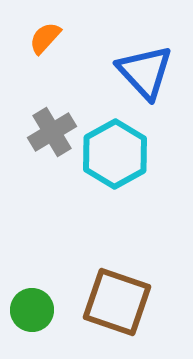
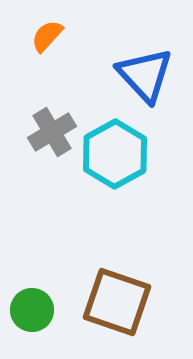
orange semicircle: moved 2 px right, 2 px up
blue triangle: moved 3 px down
